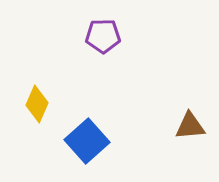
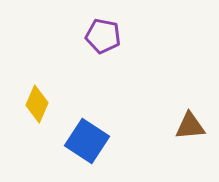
purple pentagon: rotated 12 degrees clockwise
blue square: rotated 15 degrees counterclockwise
